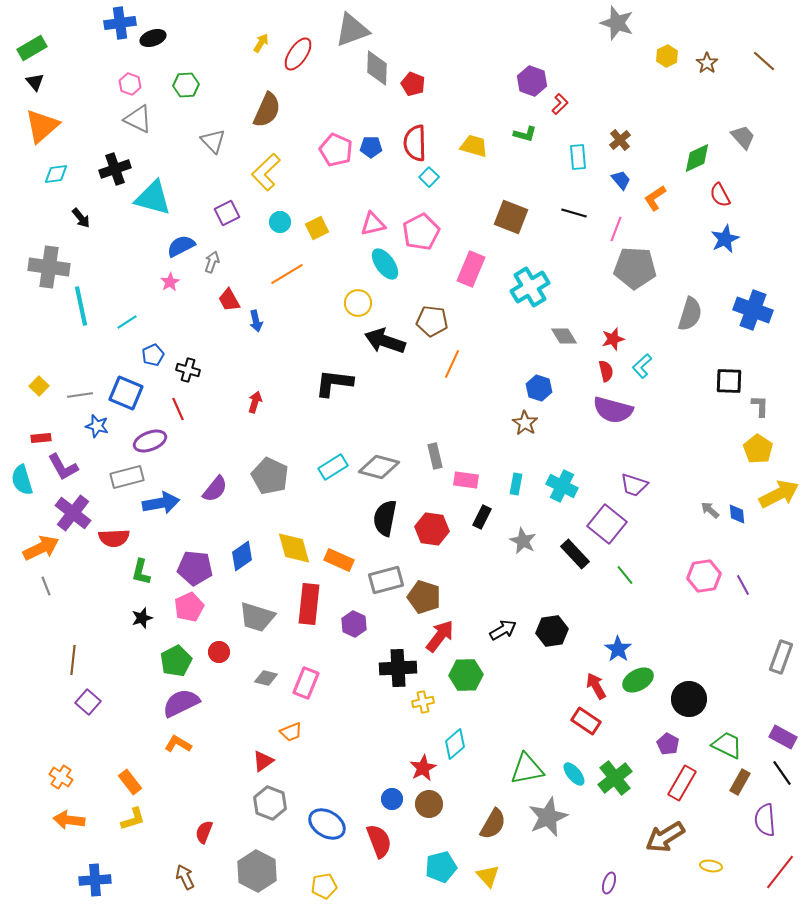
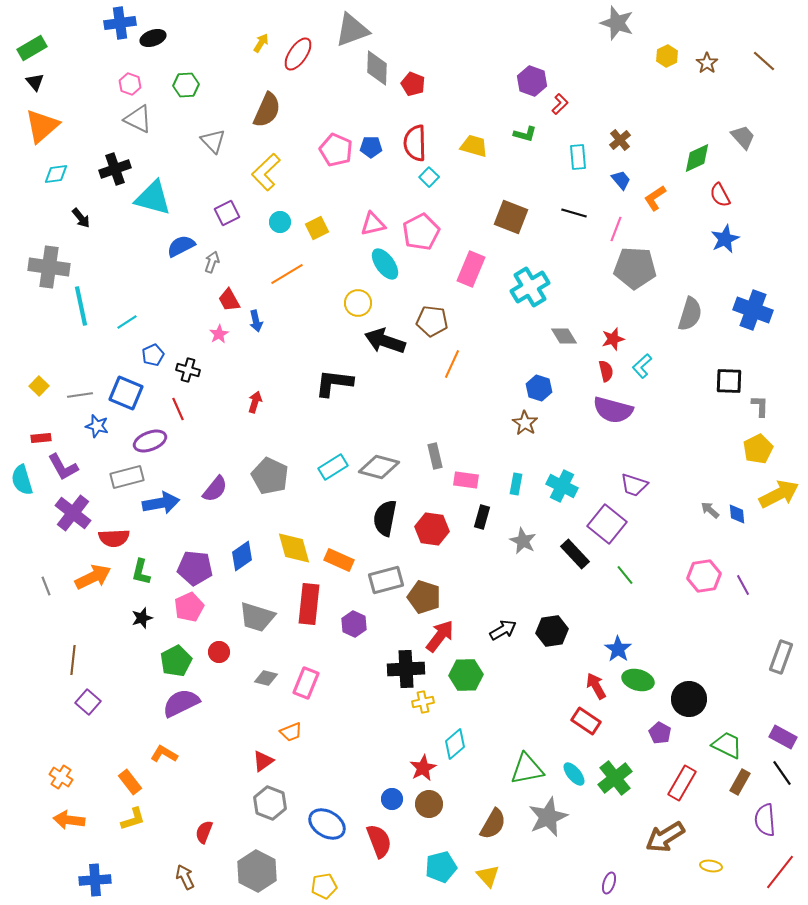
pink star at (170, 282): moved 49 px right, 52 px down
yellow pentagon at (758, 449): rotated 12 degrees clockwise
black rectangle at (482, 517): rotated 10 degrees counterclockwise
orange arrow at (41, 548): moved 52 px right, 29 px down
black cross at (398, 668): moved 8 px right, 1 px down
green ellipse at (638, 680): rotated 44 degrees clockwise
orange L-shape at (178, 744): moved 14 px left, 10 px down
purple pentagon at (668, 744): moved 8 px left, 11 px up
